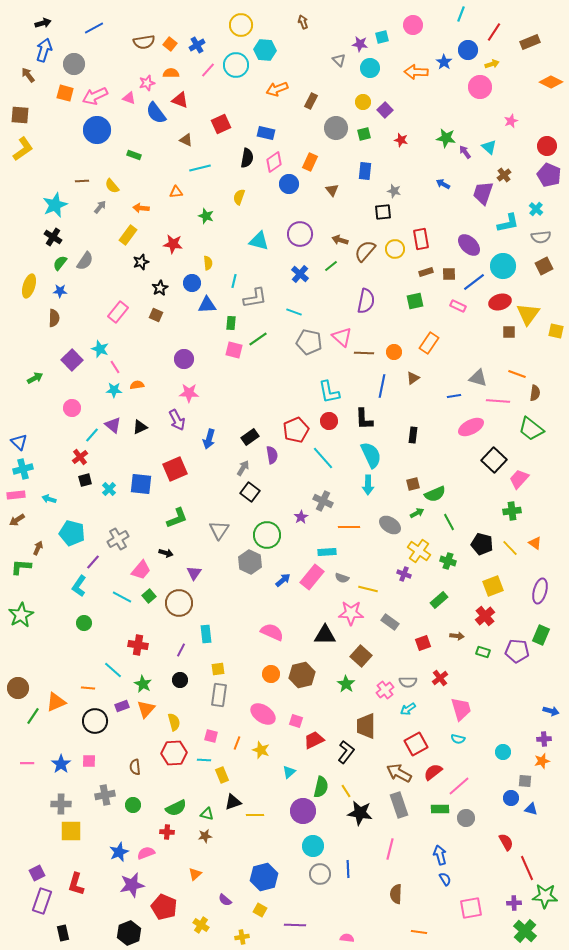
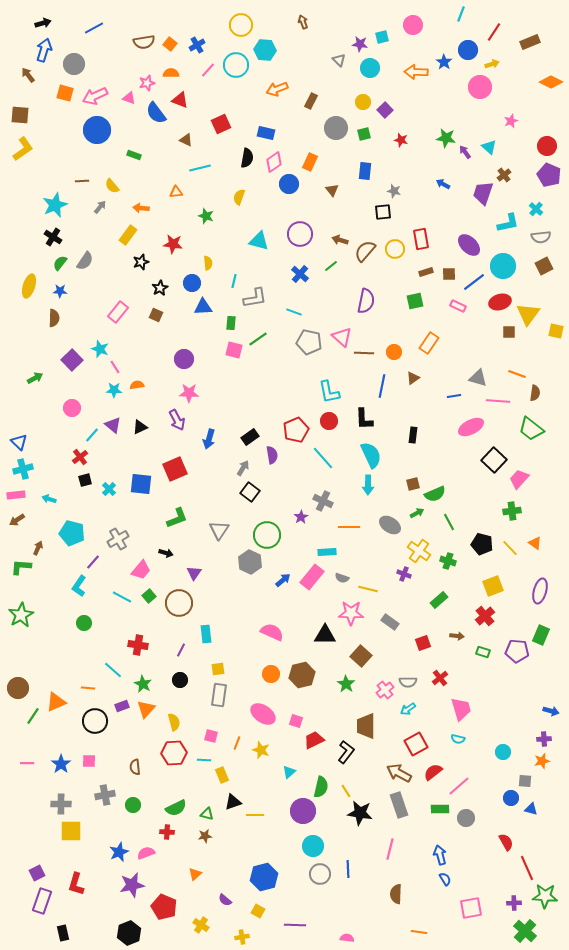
blue triangle at (207, 305): moved 4 px left, 2 px down
yellow square at (260, 910): moved 2 px left, 1 px down
